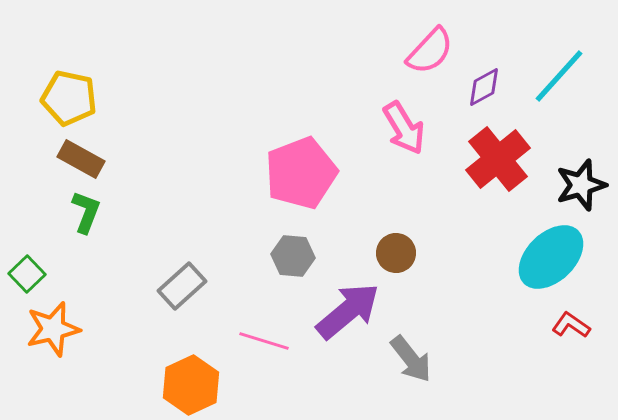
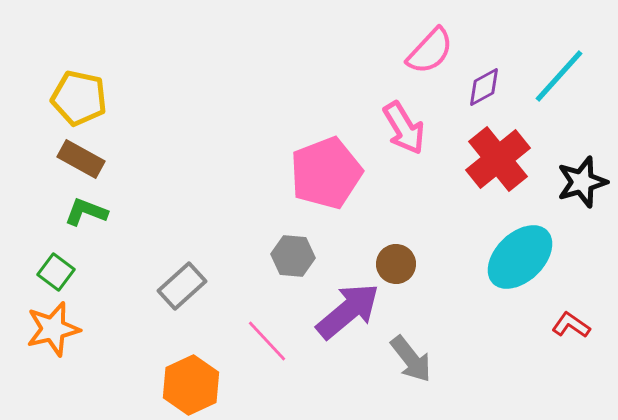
yellow pentagon: moved 10 px right
pink pentagon: moved 25 px right
black star: moved 1 px right, 3 px up
green L-shape: rotated 90 degrees counterclockwise
brown circle: moved 11 px down
cyan ellipse: moved 31 px left
green square: moved 29 px right, 2 px up; rotated 9 degrees counterclockwise
pink line: moved 3 px right; rotated 30 degrees clockwise
